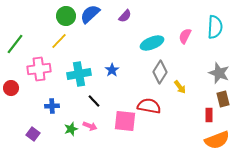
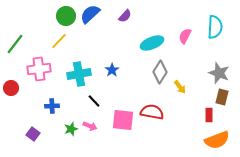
brown rectangle: moved 1 px left, 2 px up; rotated 28 degrees clockwise
red semicircle: moved 3 px right, 6 px down
pink square: moved 2 px left, 1 px up
